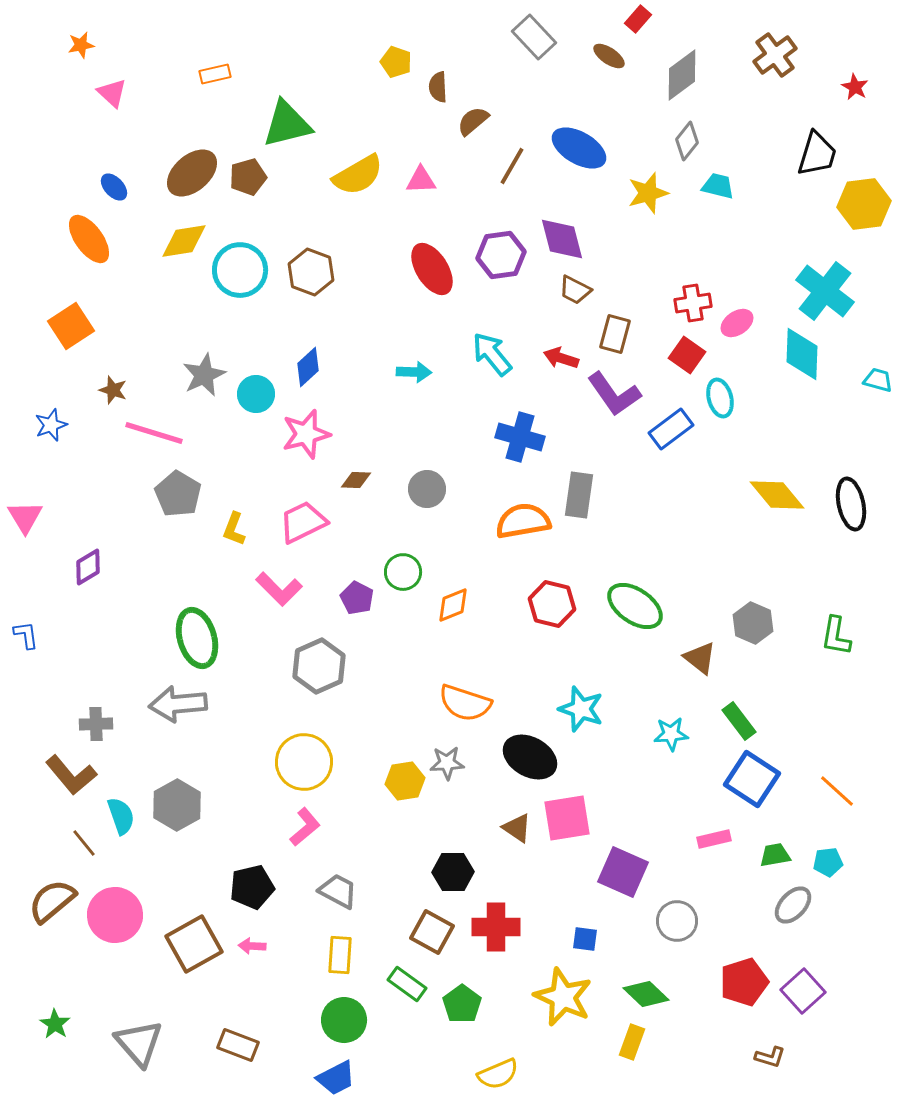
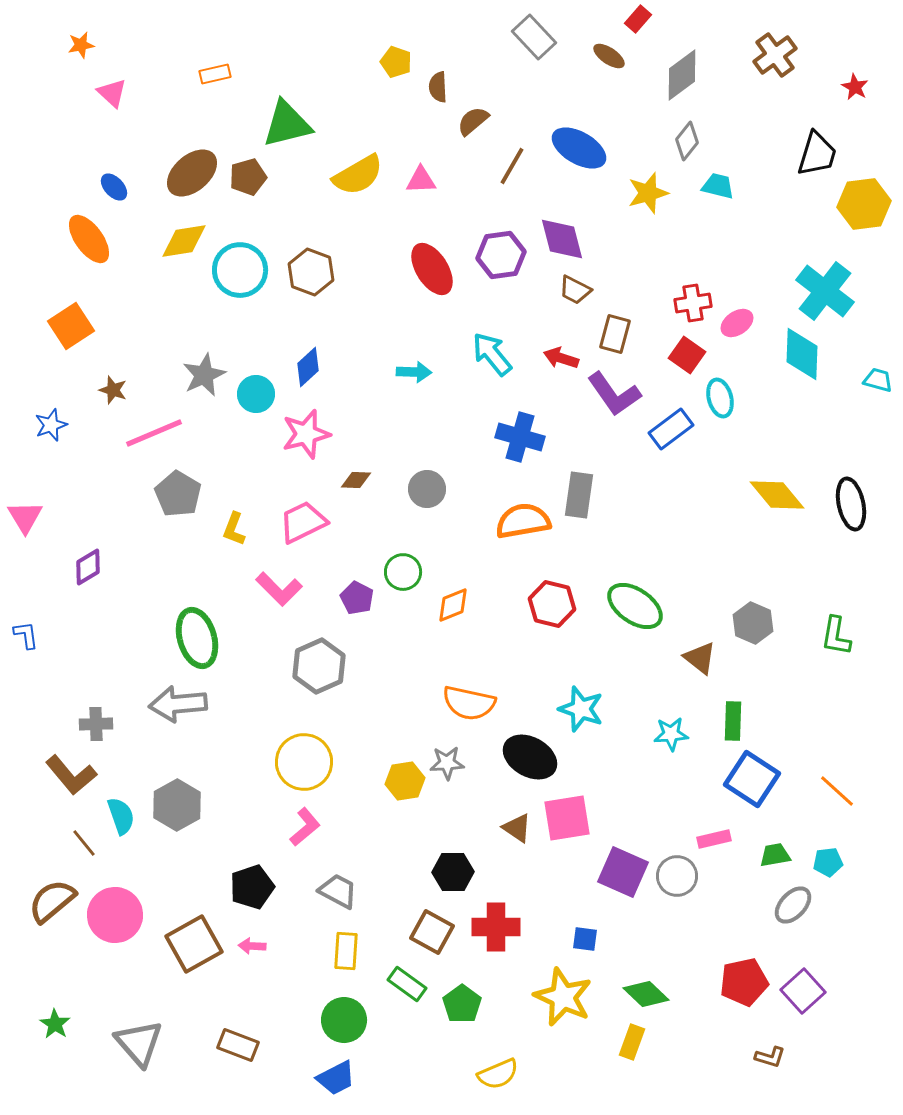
pink line at (154, 433): rotated 40 degrees counterclockwise
orange semicircle at (465, 703): moved 4 px right; rotated 6 degrees counterclockwise
green rectangle at (739, 721): moved 6 px left; rotated 39 degrees clockwise
black pentagon at (252, 887): rotated 6 degrees counterclockwise
gray circle at (677, 921): moved 45 px up
yellow rectangle at (340, 955): moved 6 px right, 4 px up
red pentagon at (744, 982): rotated 6 degrees clockwise
